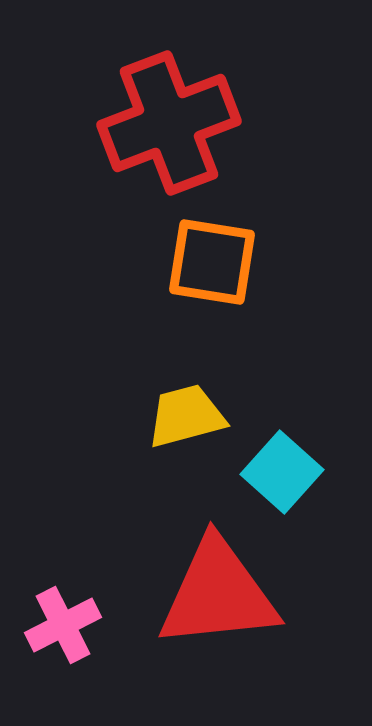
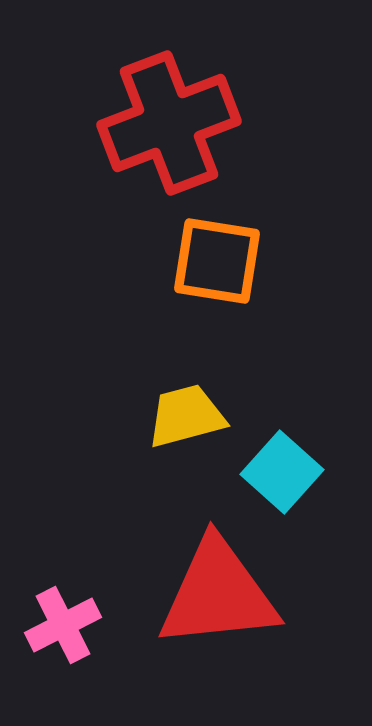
orange square: moved 5 px right, 1 px up
